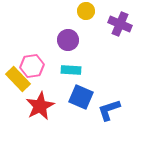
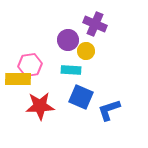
yellow circle: moved 40 px down
purple cross: moved 25 px left
pink hexagon: moved 2 px left, 1 px up
yellow rectangle: rotated 45 degrees counterclockwise
red star: rotated 24 degrees clockwise
